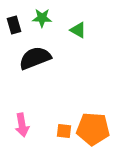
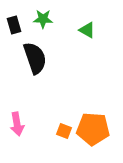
green star: moved 1 px right, 1 px down
green triangle: moved 9 px right
black semicircle: rotated 92 degrees clockwise
pink arrow: moved 5 px left, 1 px up
orange square: rotated 14 degrees clockwise
